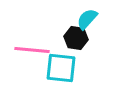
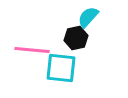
cyan semicircle: moved 1 px right, 2 px up
black hexagon: rotated 20 degrees counterclockwise
